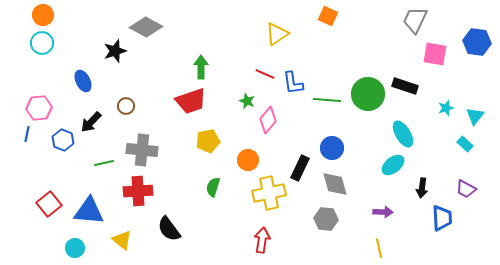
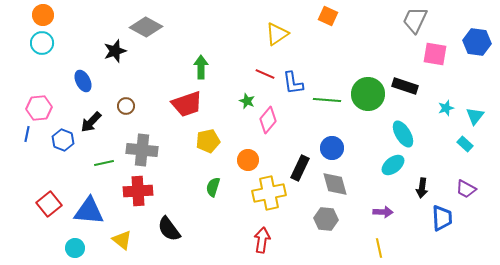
red trapezoid at (191, 101): moved 4 px left, 3 px down
